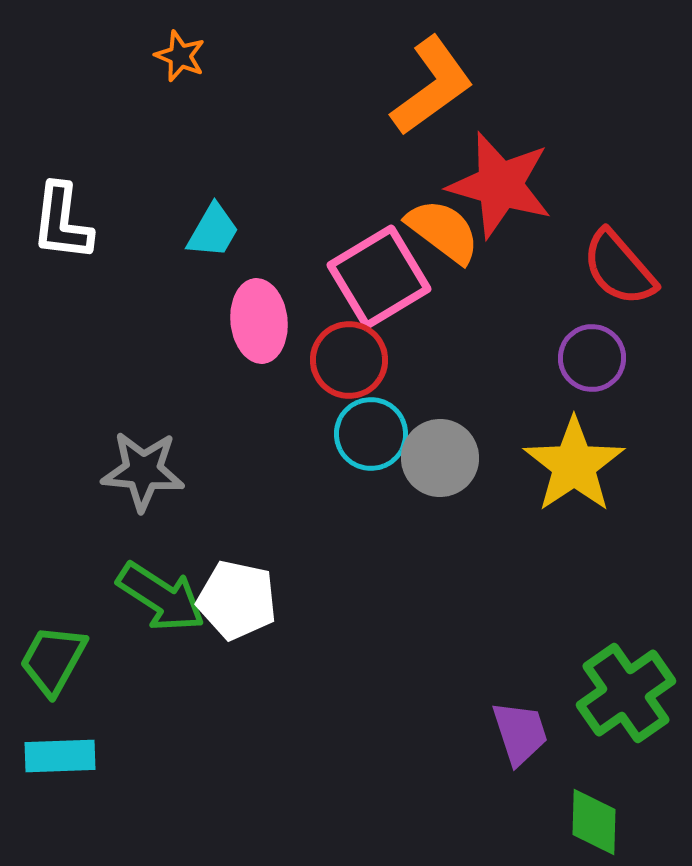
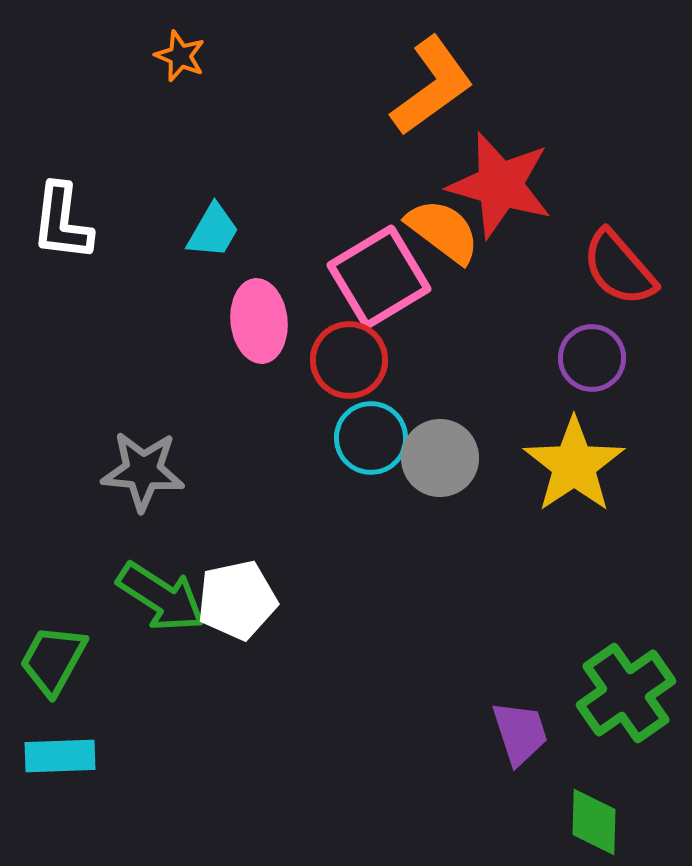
cyan circle: moved 4 px down
white pentagon: rotated 24 degrees counterclockwise
